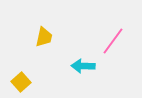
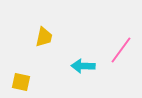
pink line: moved 8 px right, 9 px down
yellow square: rotated 36 degrees counterclockwise
